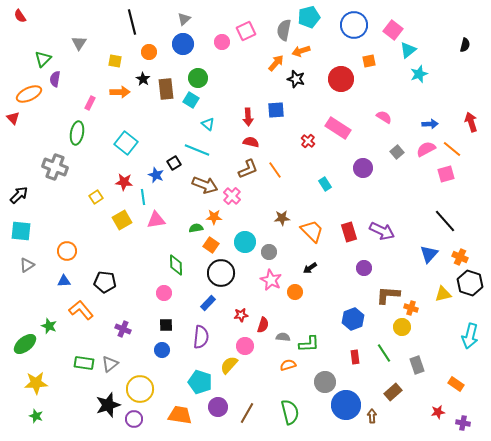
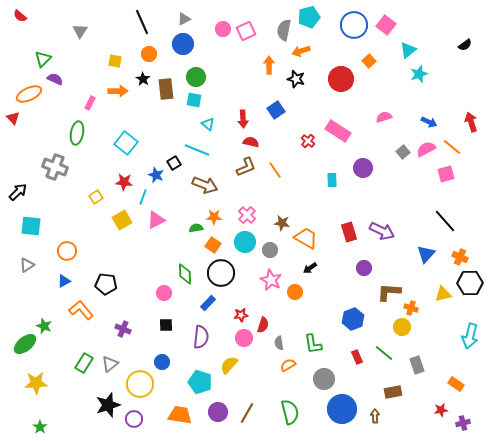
red semicircle at (20, 16): rotated 16 degrees counterclockwise
gray triangle at (184, 19): rotated 16 degrees clockwise
black line at (132, 22): moved 10 px right; rotated 10 degrees counterclockwise
pink square at (393, 30): moved 7 px left, 5 px up
pink circle at (222, 42): moved 1 px right, 13 px up
gray triangle at (79, 43): moved 1 px right, 12 px up
black semicircle at (465, 45): rotated 40 degrees clockwise
orange circle at (149, 52): moved 2 px down
orange square at (369, 61): rotated 32 degrees counterclockwise
orange arrow at (276, 63): moved 7 px left, 2 px down; rotated 42 degrees counterclockwise
green circle at (198, 78): moved 2 px left, 1 px up
purple semicircle at (55, 79): rotated 105 degrees clockwise
orange arrow at (120, 92): moved 2 px left, 1 px up
cyan square at (191, 100): moved 3 px right; rotated 21 degrees counterclockwise
blue square at (276, 110): rotated 30 degrees counterclockwise
red arrow at (248, 117): moved 5 px left, 2 px down
pink semicircle at (384, 117): rotated 49 degrees counterclockwise
blue arrow at (430, 124): moved 1 px left, 2 px up; rotated 28 degrees clockwise
pink rectangle at (338, 128): moved 3 px down
orange line at (452, 149): moved 2 px up
gray square at (397, 152): moved 6 px right
brown L-shape at (248, 169): moved 2 px left, 2 px up
cyan rectangle at (325, 184): moved 7 px right, 4 px up; rotated 32 degrees clockwise
black arrow at (19, 195): moved 1 px left, 3 px up
pink cross at (232, 196): moved 15 px right, 19 px down
cyan line at (143, 197): rotated 28 degrees clockwise
brown star at (282, 218): moved 5 px down; rotated 14 degrees clockwise
pink triangle at (156, 220): rotated 18 degrees counterclockwise
cyan square at (21, 231): moved 10 px right, 5 px up
orange trapezoid at (312, 231): moved 6 px left, 7 px down; rotated 15 degrees counterclockwise
orange square at (211, 245): moved 2 px right
gray circle at (269, 252): moved 1 px right, 2 px up
blue triangle at (429, 254): moved 3 px left
green diamond at (176, 265): moved 9 px right, 9 px down
blue triangle at (64, 281): rotated 24 degrees counterclockwise
black pentagon at (105, 282): moved 1 px right, 2 px down
black hexagon at (470, 283): rotated 20 degrees counterclockwise
brown L-shape at (388, 295): moved 1 px right, 3 px up
green star at (49, 326): moved 5 px left
gray semicircle at (283, 337): moved 4 px left, 6 px down; rotated 104 degrees counterclockwise
green L-shape at (309, 344): moved 4 px right; rotated 85 degrees clockwise
pink circle at (245, 346): moved 1 px left, 8 px up
blue circle at (162, 350): moved 12 px down
green line at (384, 353): rotated 18 degrees counterclockwise
red rectangle at (355, 357): moved 2 px right; rotated 16 degrees counterclockwise
green rectangle at (84, 363): rotated 66 degrees counterclockwise
orange semicircle at (288, 365): rotated 14 degrees counterclockwise
gray circle at (325, 382): moved 1 px left, 3 px up
yellow circle at (140, 389): moved 5 px up
brown rectangle at (393, 392): rotated 30 degrees clockwise
blue circle at (346, 405): moved 4 px left, 4 px down
purple circle at (218, 407): moved 5 px down
red star at (438, 412): moved 3 px right, 2 px up
green star at (36, 416): moved 4 px right, 11 px down; rotated 16 degrees clockwise
brown arrow at (372, 416): moved 3 px right
purple cross at (463, 423): rotated 24 degrees counterclockwise
